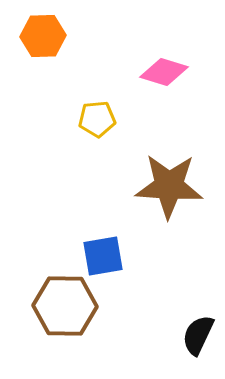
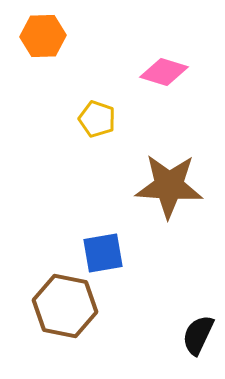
yellow pentagon: rotated 24 degrees clockwise
blue square: moved 3 px up
brown hexagon: rotated 10 degrees clockwise
